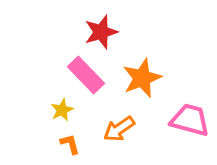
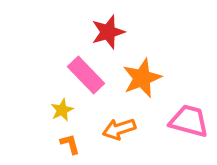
red star: moved 7 px right
pink trapezoid: moved 1 px left, 1 px down
orange arrow: rotated 16 degrees clockwise
